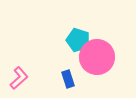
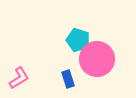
pink circle: moved 2 px down
pink L-shape: rotated 10 degrees clockwise
